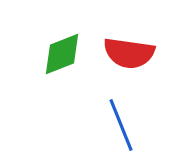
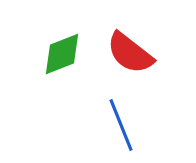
red semicircle: moved 1 px right; rotated 30 degrees clockwise
